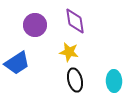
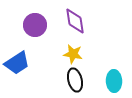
yellow star: moved 4 px right, 2 px down
